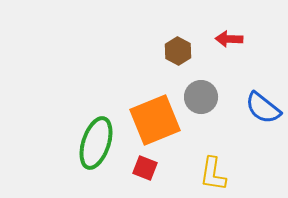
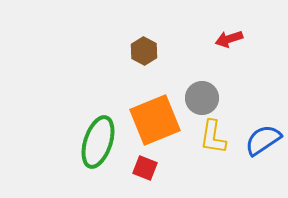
red arrow: rotated 20 degrees counterclockwise
brown hexagon: moved 34 px left
gray circle: moved 1 px right, 1 px down
blue semicircle: moved 32 px down; rotated 108 degrees clockwise
green ellipse: moved 2 px right, 1 px up
yellow L-shape: moved 37 px up
